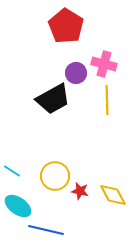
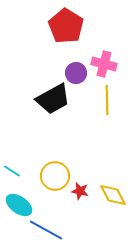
cyan ellipse: moved 1 px right, 1 px up
blue line: rotated 16 degrees clockwise
